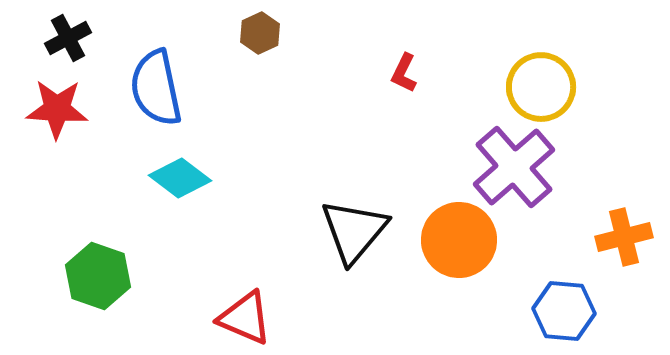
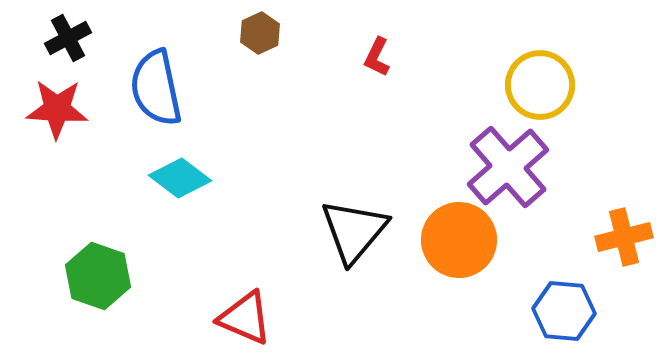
red L-shape: moved 27 px left, 16 px up
yellow circle: moved 1 px left, 2 px up
purple cross: moved 6 px left
